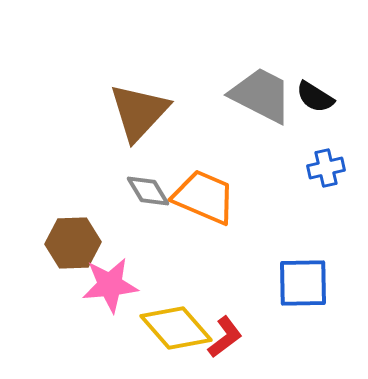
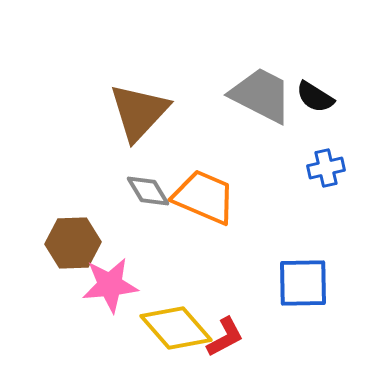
red L-shape: rotated 9 degrees clockwise
